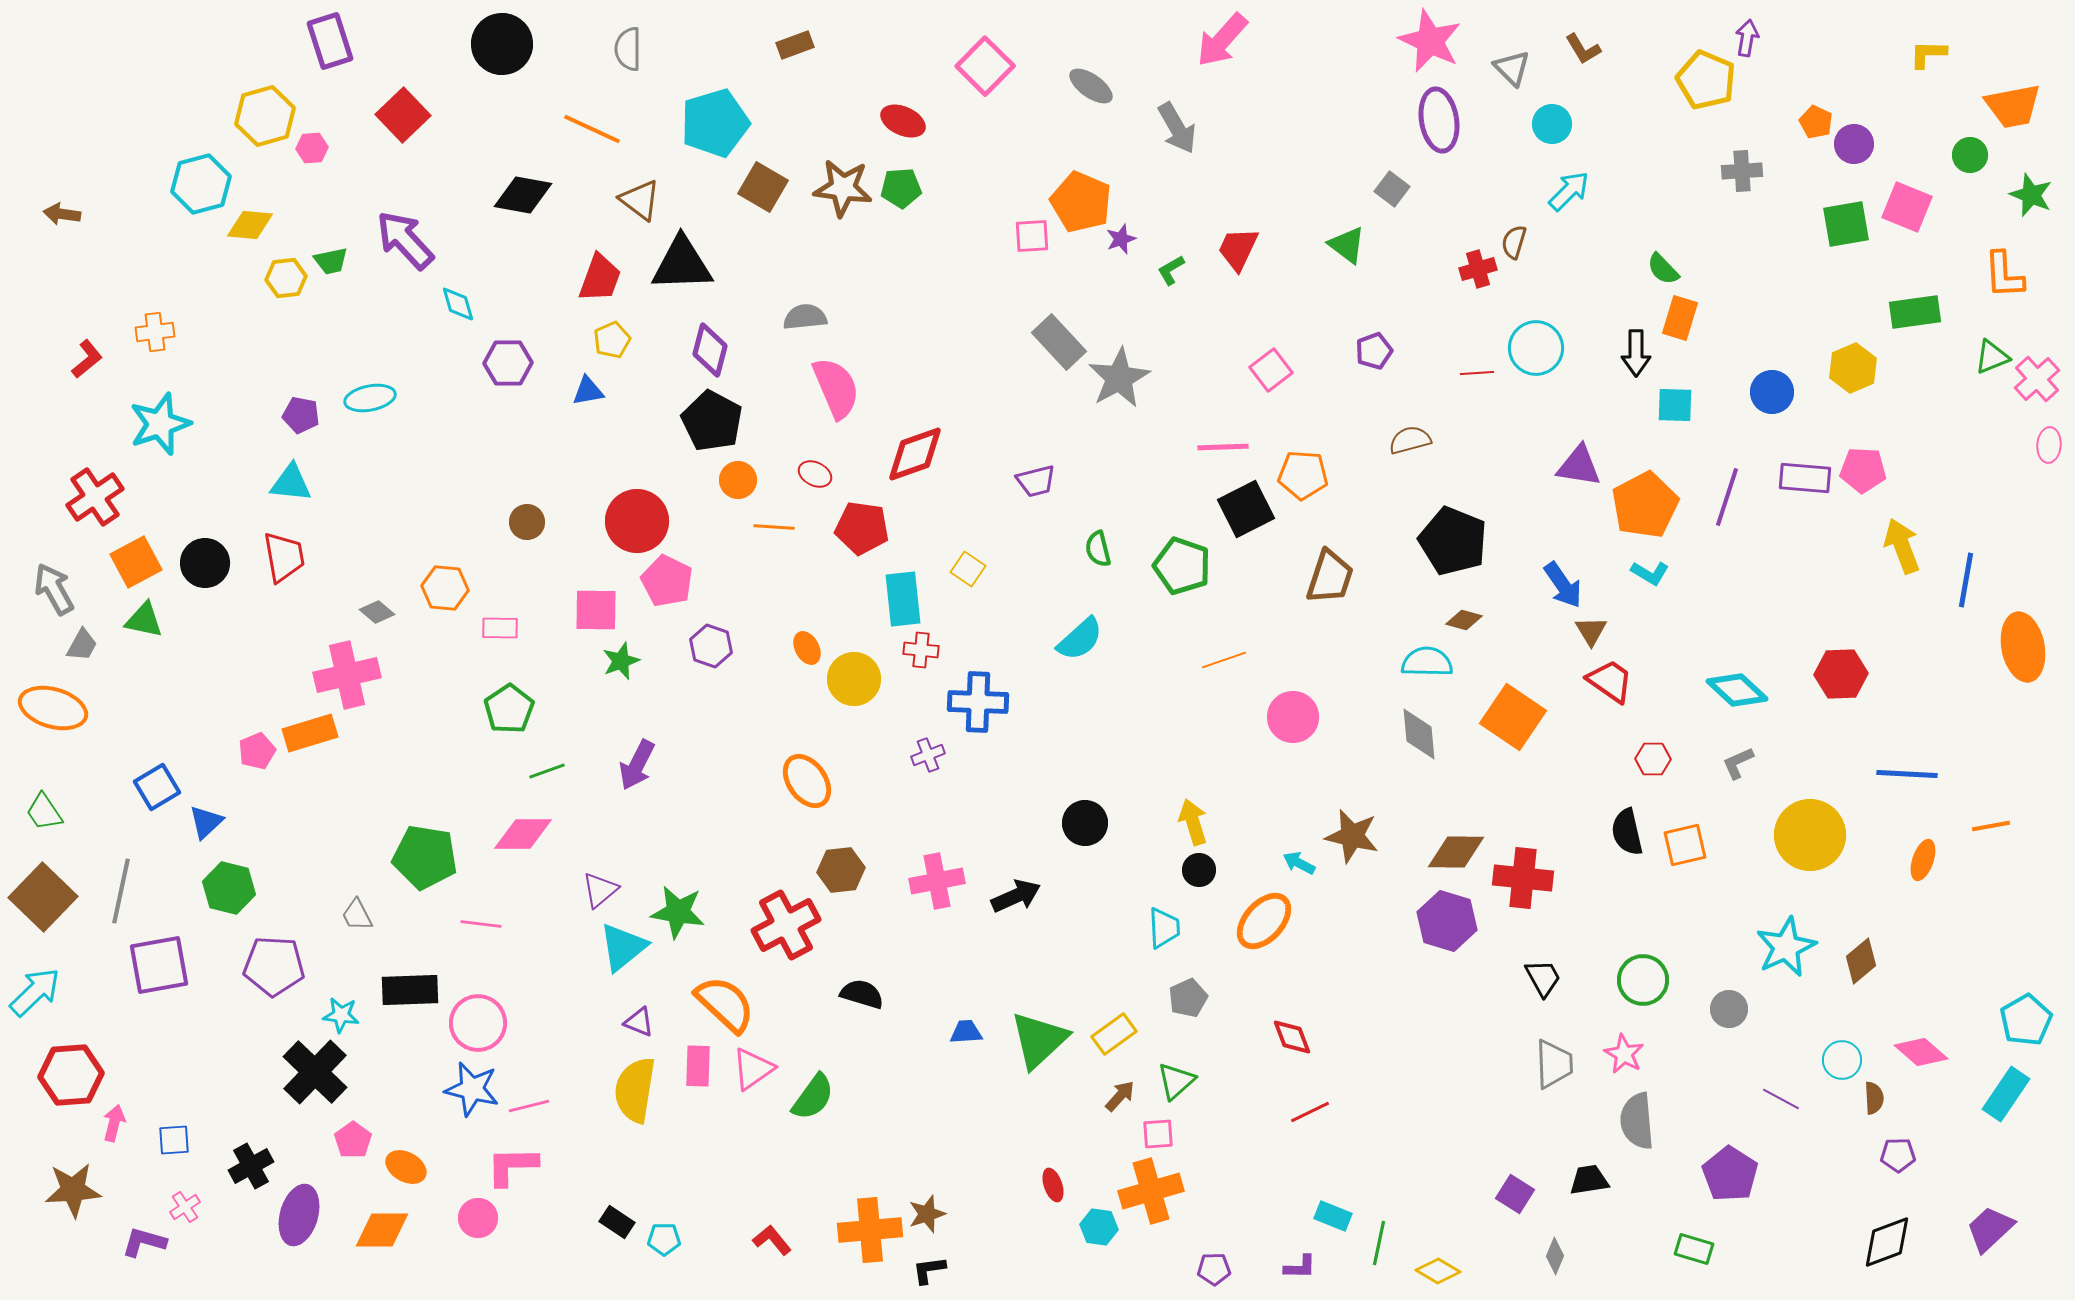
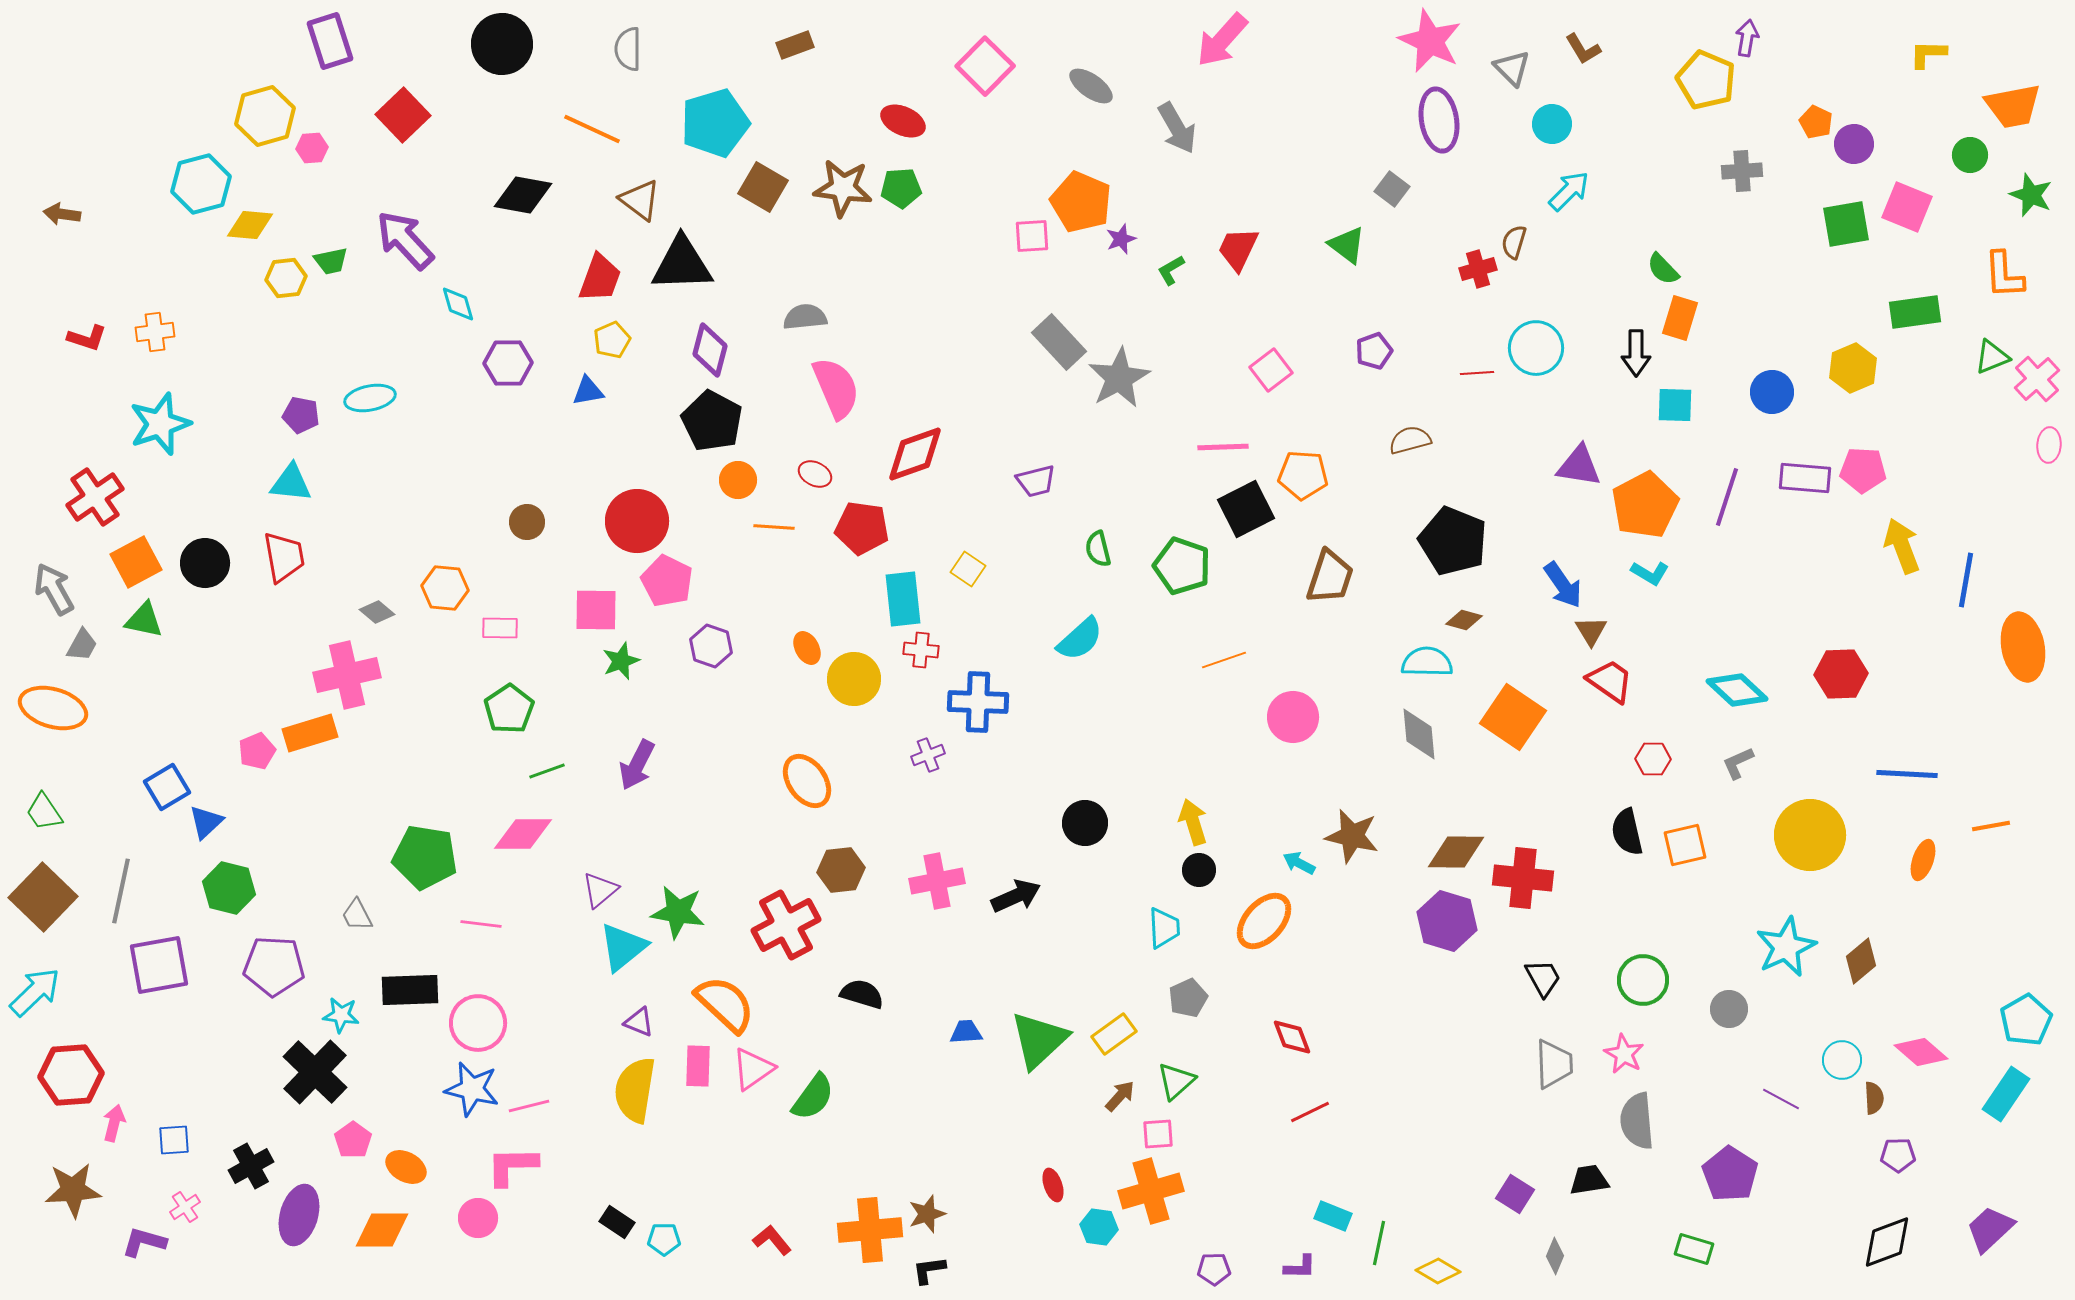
red L-shape at (87, 359): moved 21 px up; rotated 57 degrees clockwise
blue square at (157, 787): moved 10 px right
